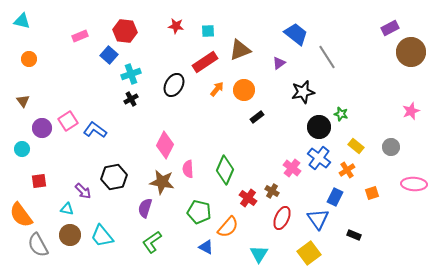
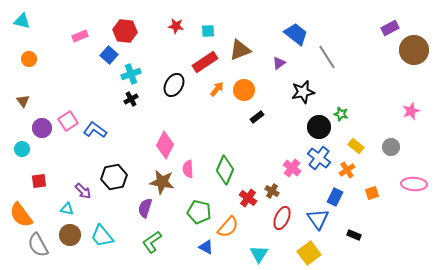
brown circle at (411, 52): moved 3 px right, 2 px up
